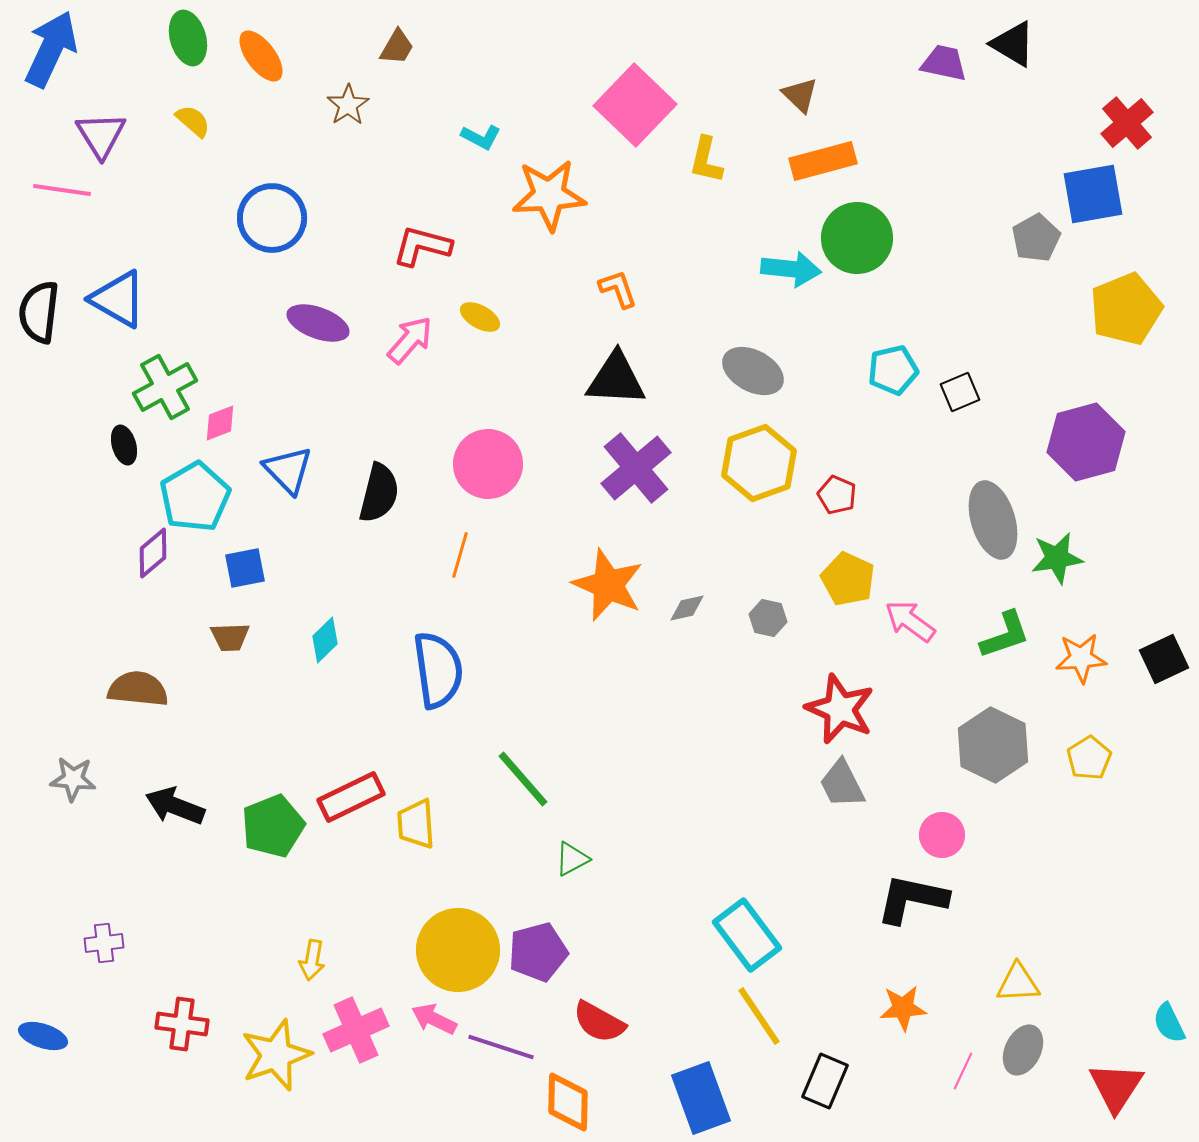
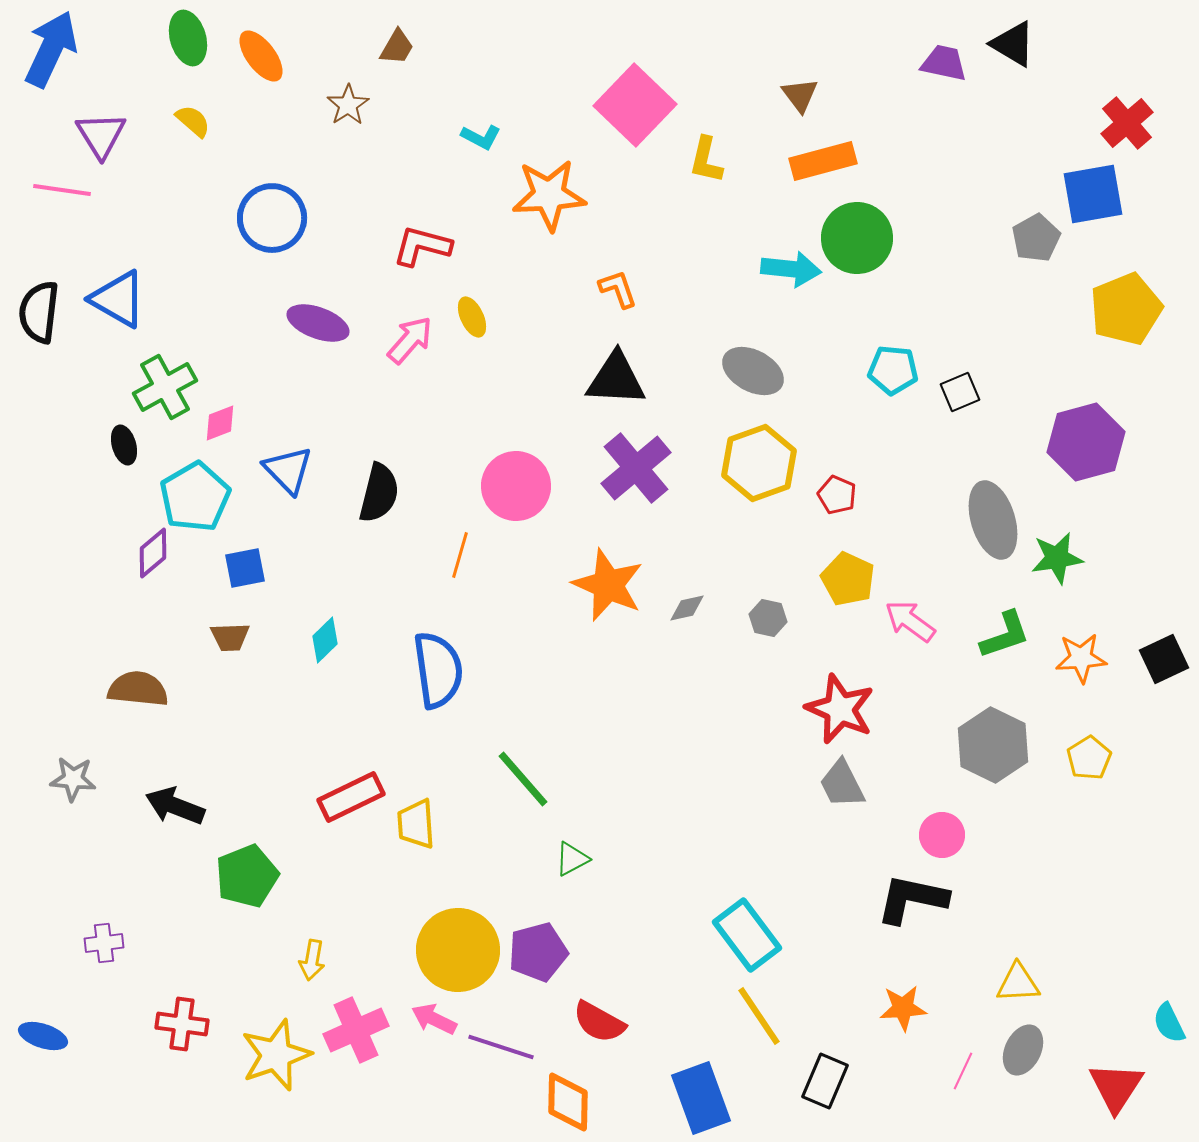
brown triangle at (800, 95): rotated 9 degrees clockwise
yellow ellipse at (480, 317): moved 8 px left; rotated 36 degrees clockwise
cyan pentagon at (893, 370): rotated 18 degrees clockwise
pink circle at (488, 464): moved 28 px right, 22 px down
green pentagon at (273, 826): moved 26 px left, 50 px down
